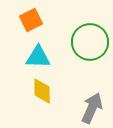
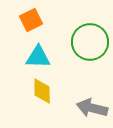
gray arrow: rotated 100 degrees counterclockwise
